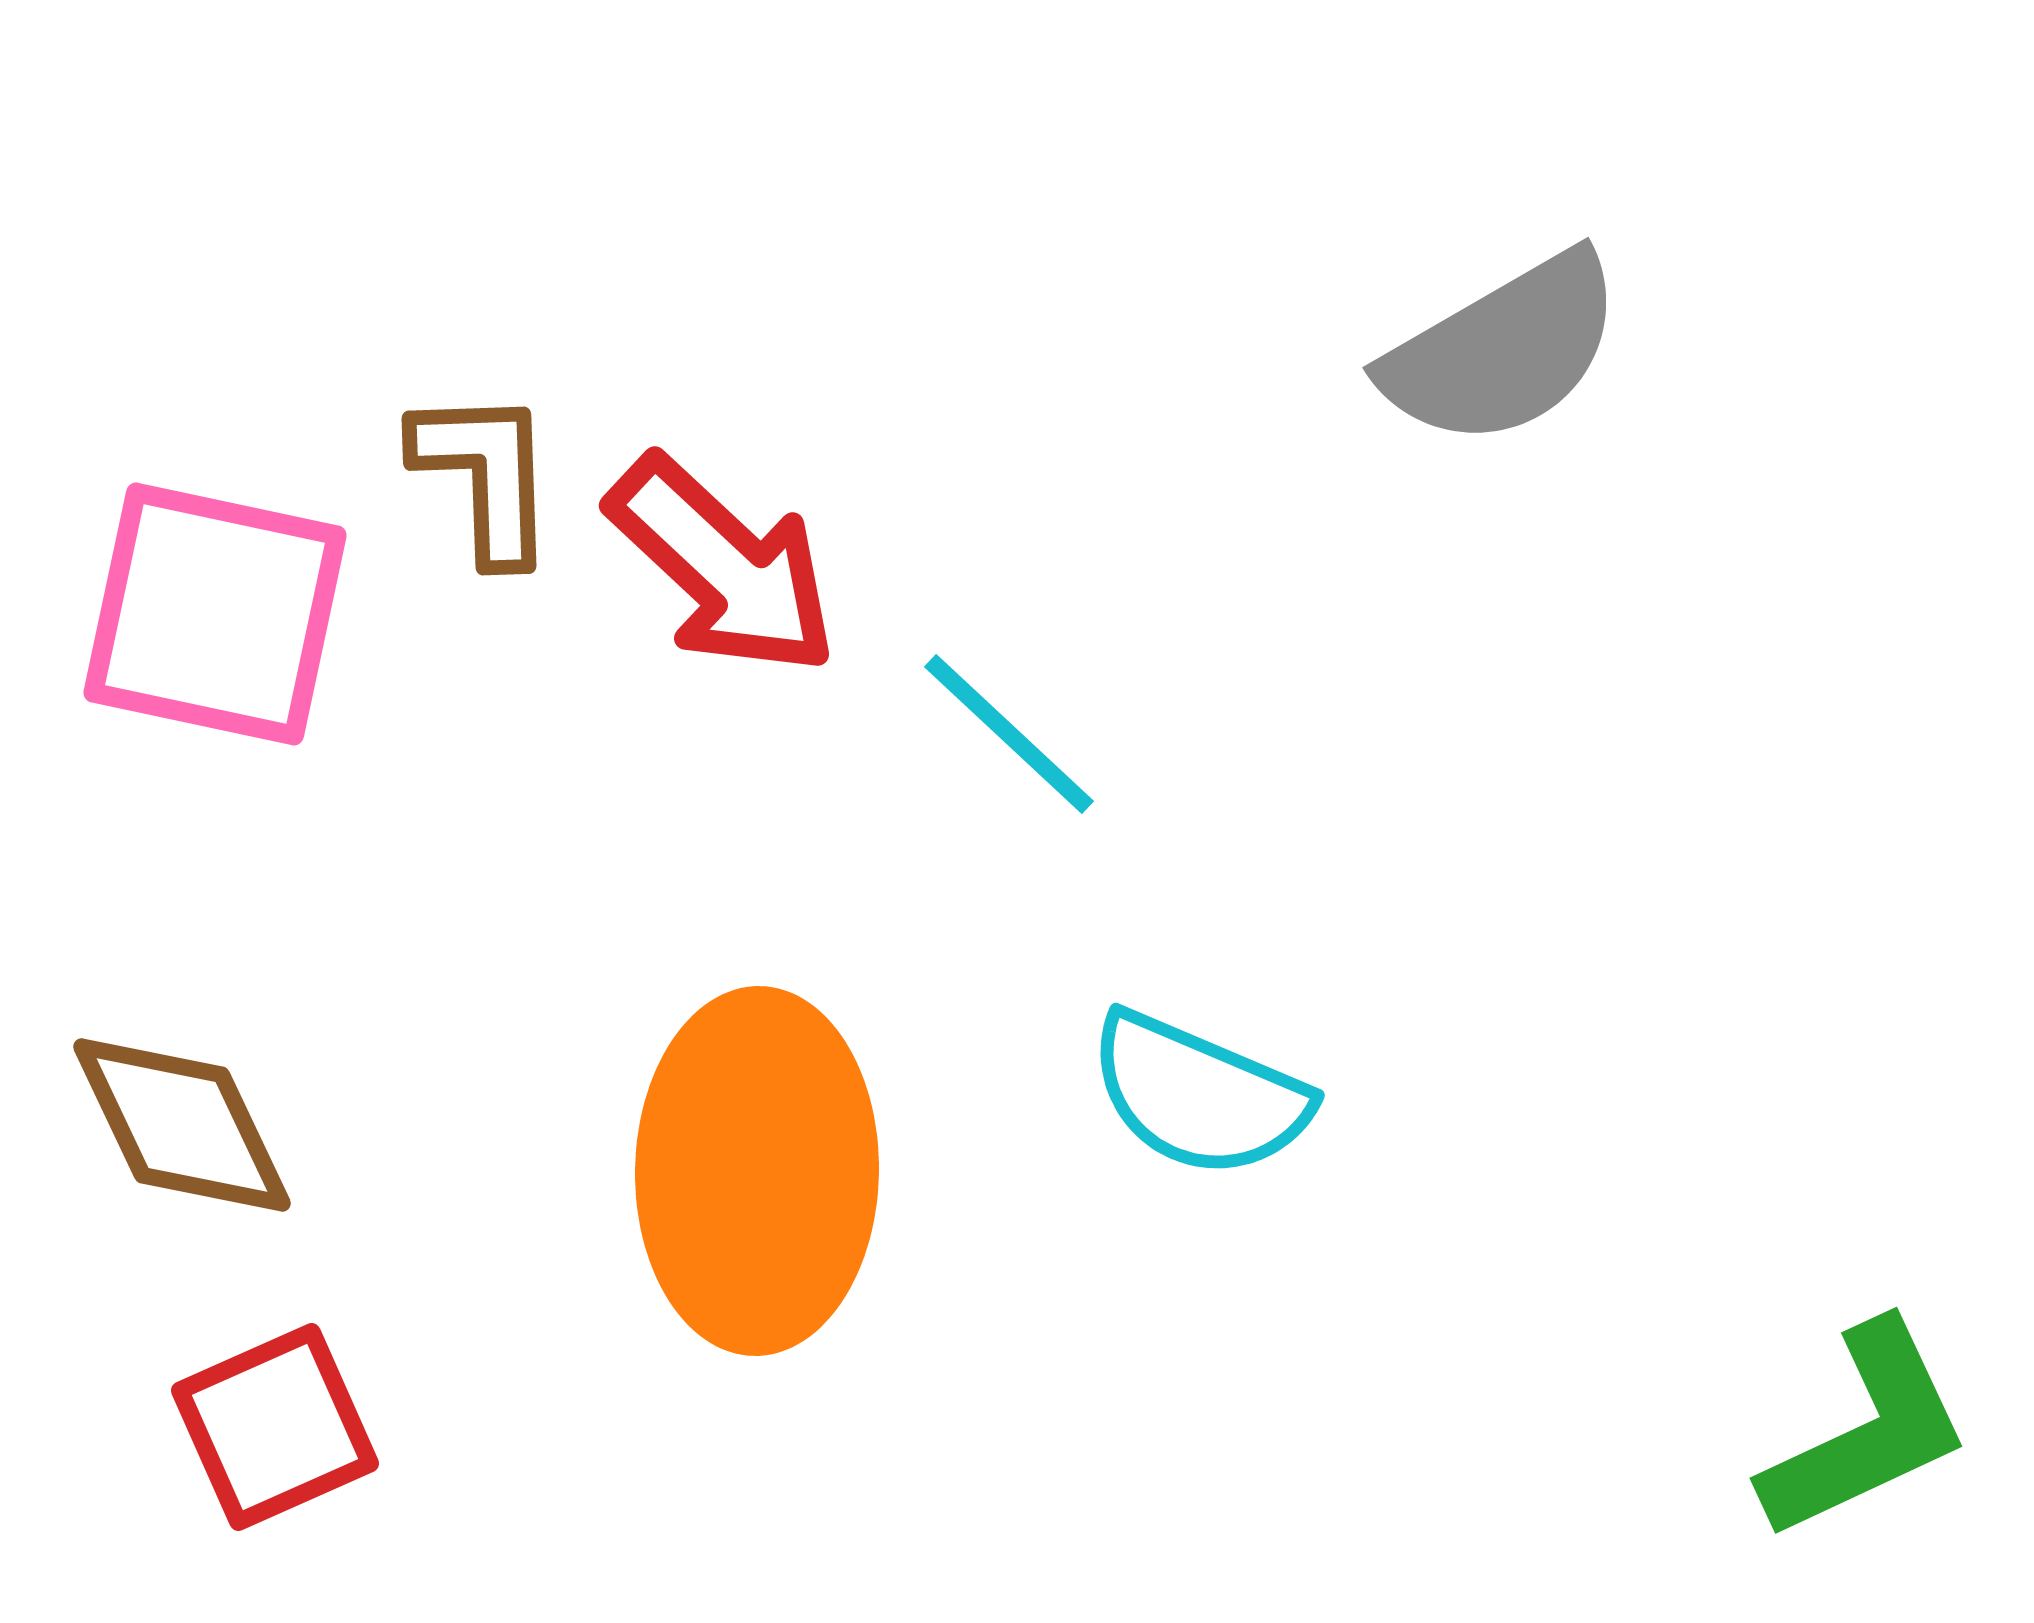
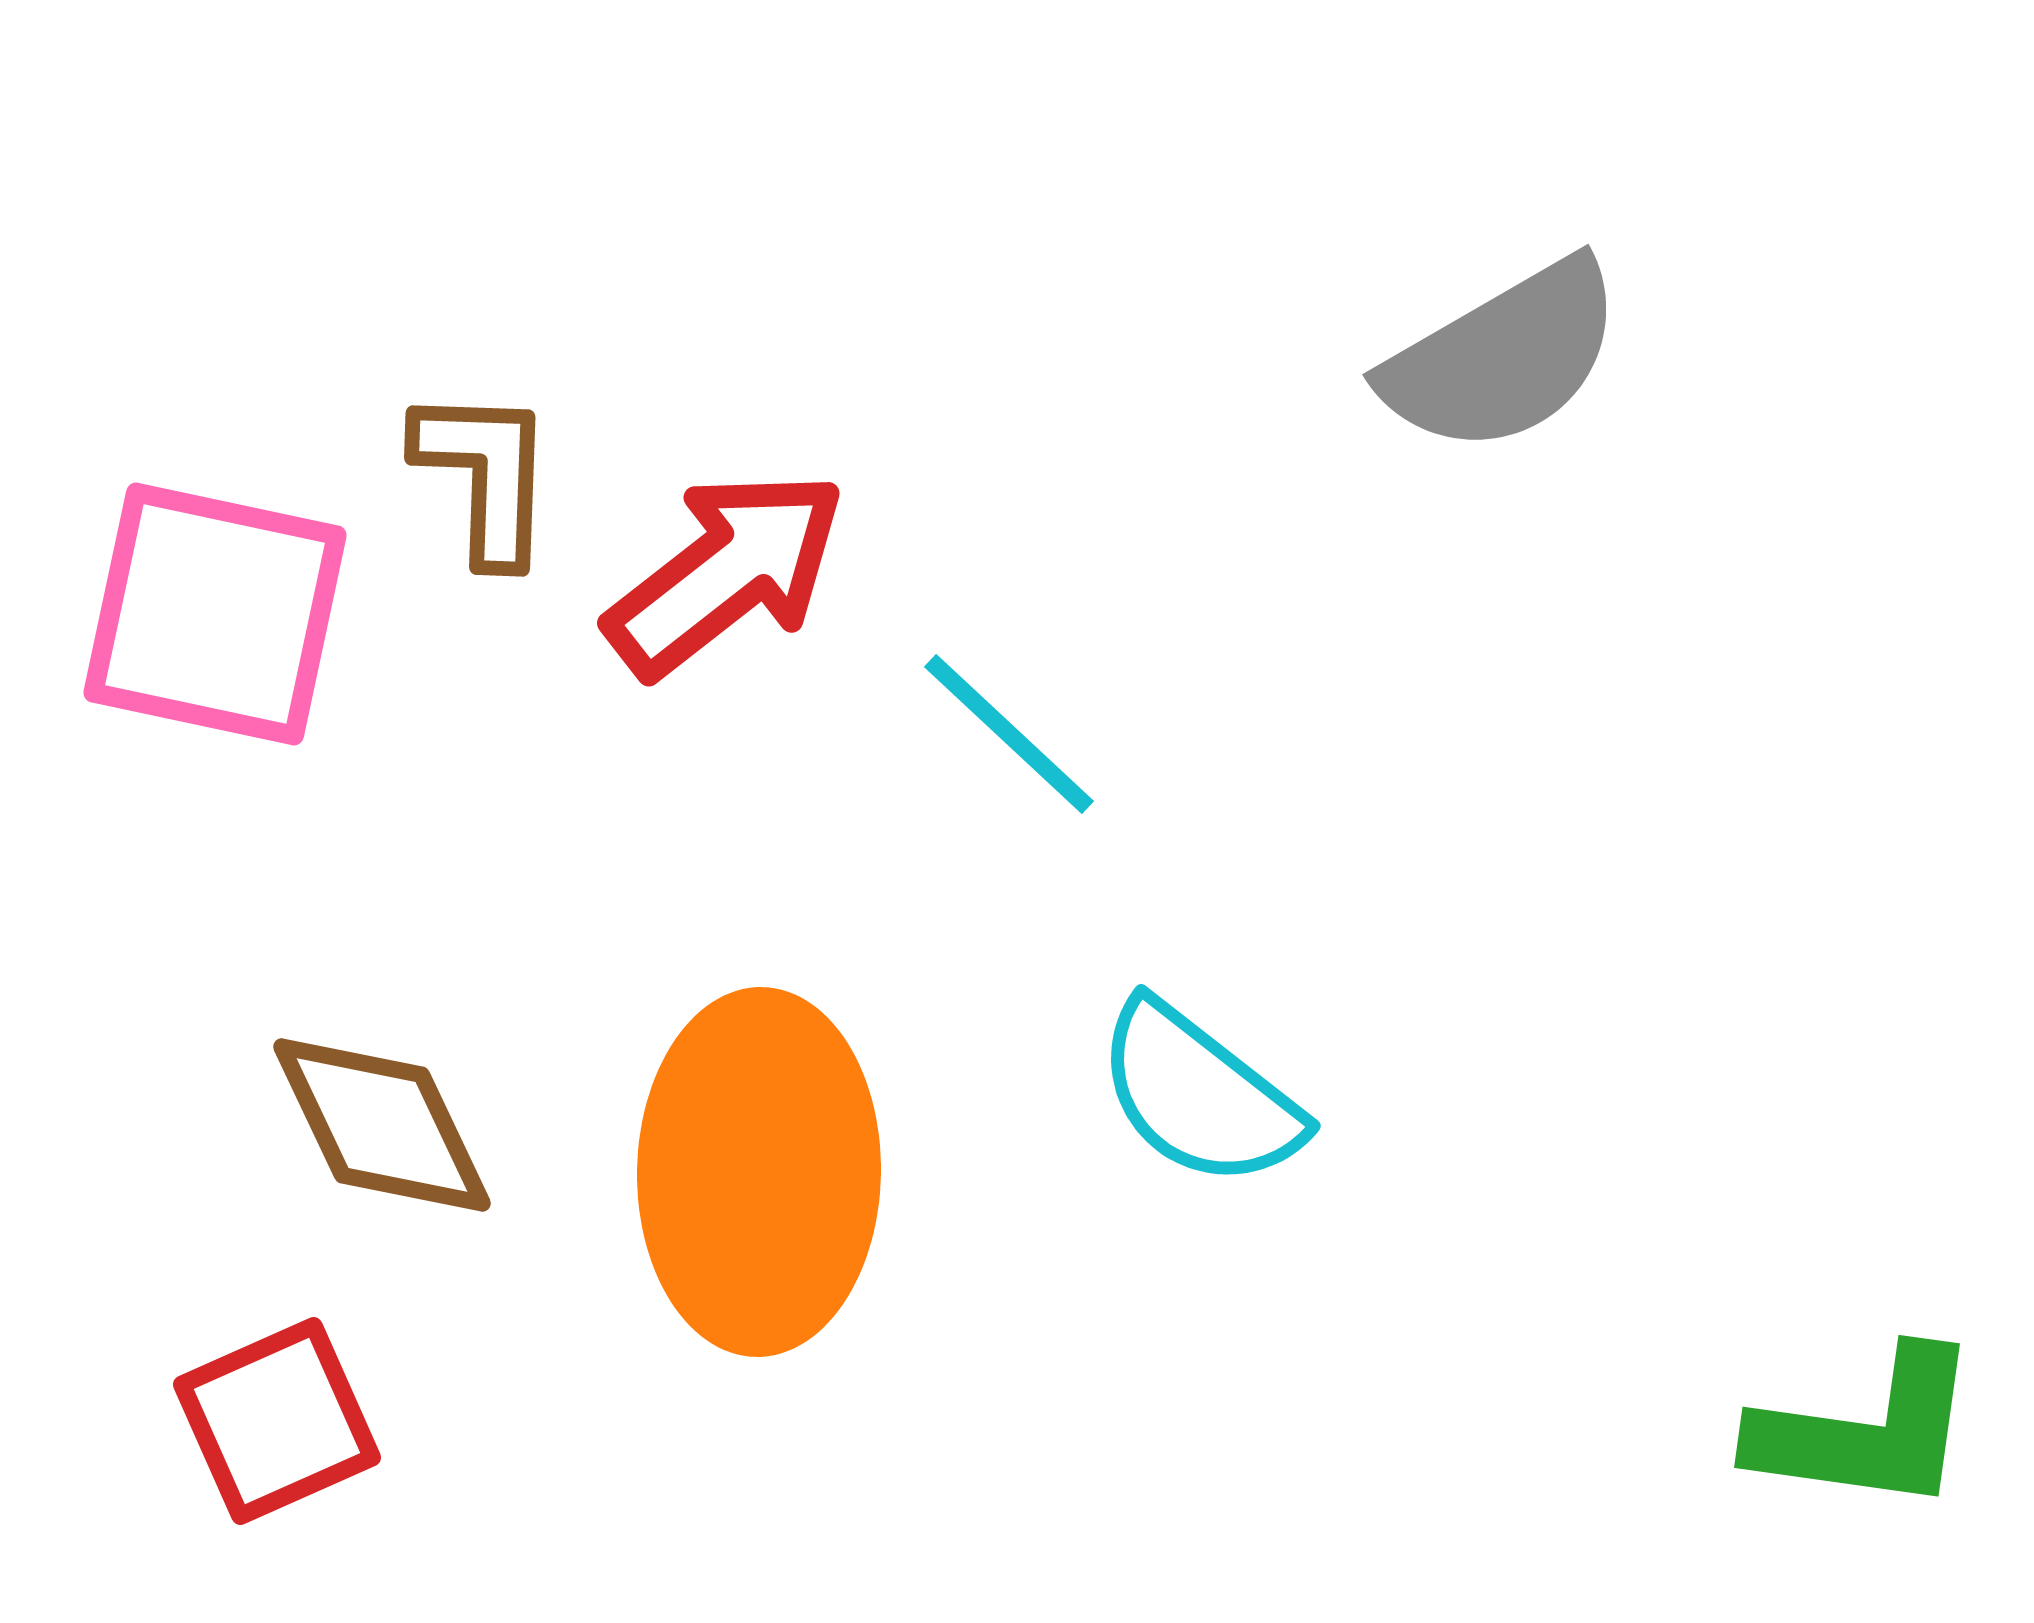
gray semicircle: moved 7 px down
brown L-shape: rotated 4 degrees clockwise
red arrow: moved 3 px right, 7 px down; rotated 81 degrees counterclockwise
cyan semicircle: rotated 15 degrees clockwise
brown diamond: moved 200 px right
orange ellipse: moved 2 px right, 1 px down
red square: moved 2 px right, 6 px up
green L-shape: rotated 33 degrees clockwise
